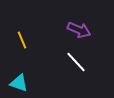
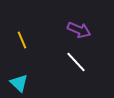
cyan triangle: rotated 24 degrees clockwise
